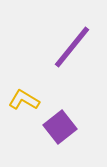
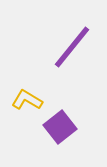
yellow L-shape: moved 3 px right
